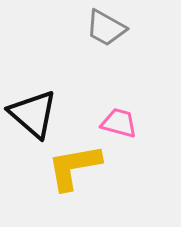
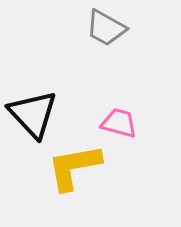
black triangle: rotated 6 degrees clockwise
